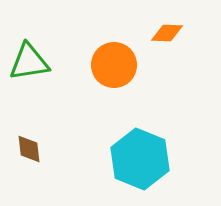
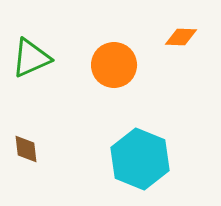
orange diamond: moved 14 px right, 4 px down
green triangle: moved 2 px right, 4 px up; rotated 15 degrees counterclockwise
brown diamond: moved 3 px left
